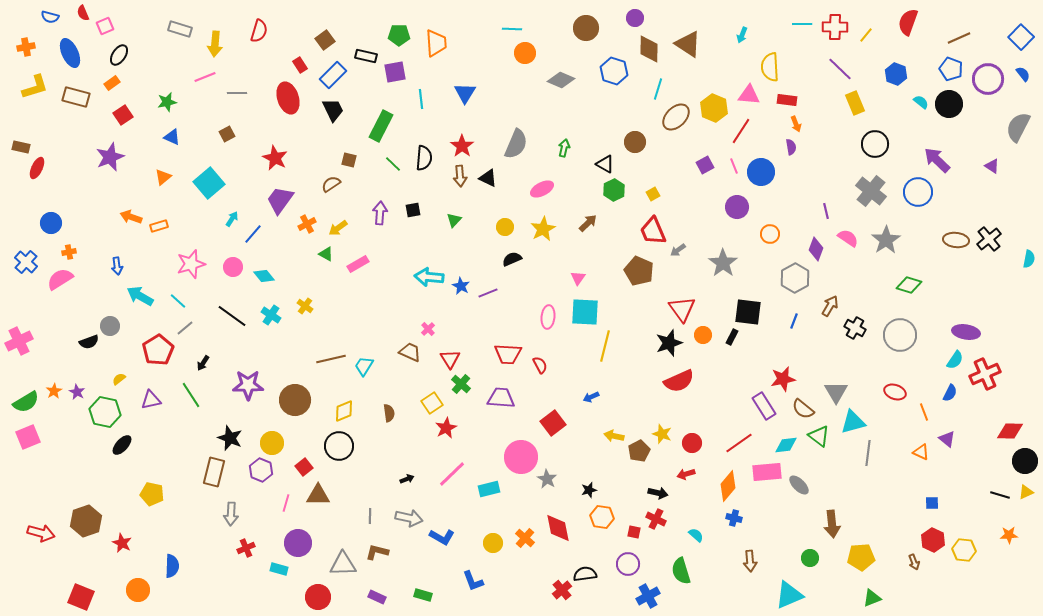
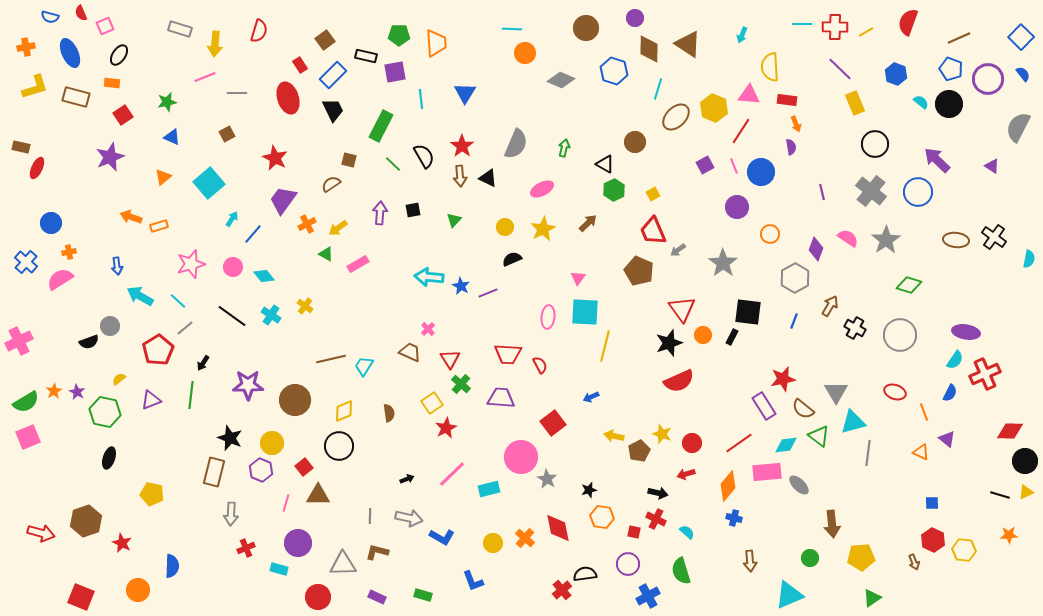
red semicircle at (83, 13): moved 2 px left
yellow line at (866, 35): moved 3 px up; rotated 21 degrees clockwise
orange rectangle at (112, 83): rotated 42 degrees clockwise
black semicircle at (424, 158): moved 2 px up; rotated 35 degrees counterclockwise
purple trapezoid at (280, 200): moved 3 px right
purple line at (826, 211): moved 4 px left, 19 px up
black cross at (989, 239): moved 5 px right, 2 px up; rotated 15 degrees counterclockwise
green line at (191, 395): rotated 40 degrees clockwise
purple triangle at (151, 400): rotated 10 degrees counterclockwise
black ellipse at (122, 445): moved 13 px left, 13 px down; rotated 25 degrees counterclockwise
cyan semicircle at (696, 535): moved 9 px left, 3 px up
green triangle at (872, 598): rotated 12 degrees counterclockwise
